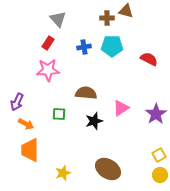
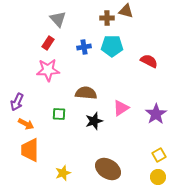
red semicircle: moved 2 px down
yellow circle: moved 2 px left, 2 px down
